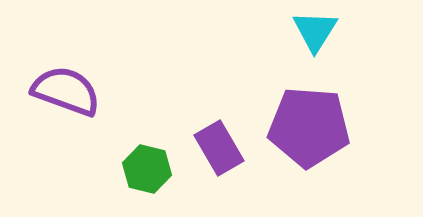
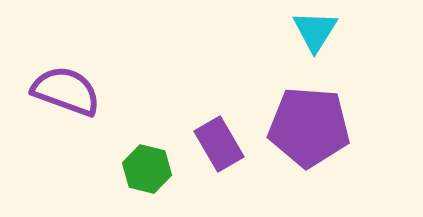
purple rectangle: moved 4 px up
